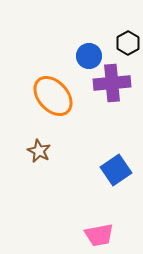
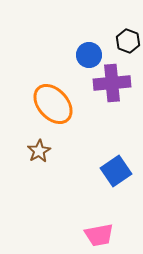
black hexagon: moved 2 px up; rotated 10 degrees counterclockwise
blue circle: moved 1 px up
orange ellipse: moved 8 px down
brown star: rotated 15 degrees clockwise
blue square: moved 1 px down
